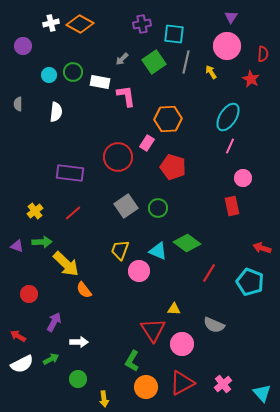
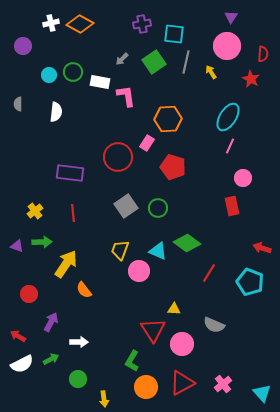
red line at (73, 213): rotated 54 degrees counterclockwise
yellow arrow at (66, 264): rotated 100 degrees counterclockwise
purple arrow at (54, 322): moved 3 px left
